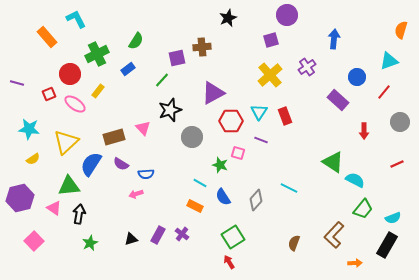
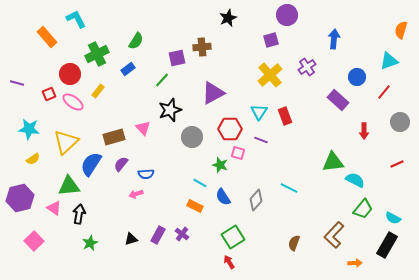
pink ellipse at (75, 104): moved 2 px left, 2 px up
red hexagon at (231, 121): moved 1 px left, 8 px down
green triangle at (333, 162): rotated 40 degrees counterclockwise
purple semicircle at (121, 164): rotated 98 degrees clockwise
cyan semicircle at (393, 218): rotated 49 degrees clockwise
